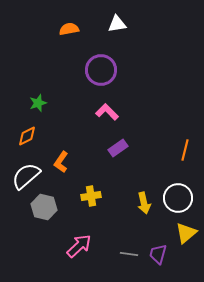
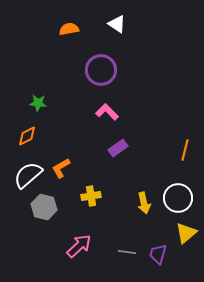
white triangle: rotated 42 degrees clockwise
green star: rotated 24 degrees clockwise
orange L-shape: moved 6 px down; rotated 25 degrees clockwise
white semicircle: moved 2 px right, 1 px up
gray line: moved 2 px left, 2 px up
